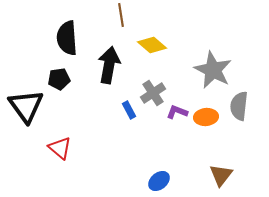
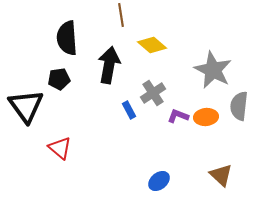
purple L-shape: moved 1 px right, 4 px down
brown triangle: rotated 25 degrees counterclockwise
